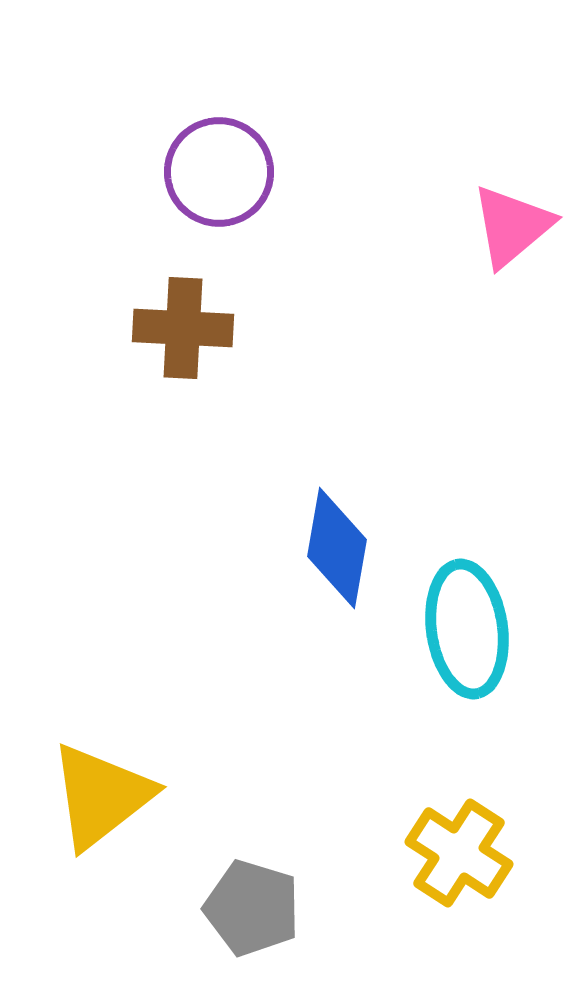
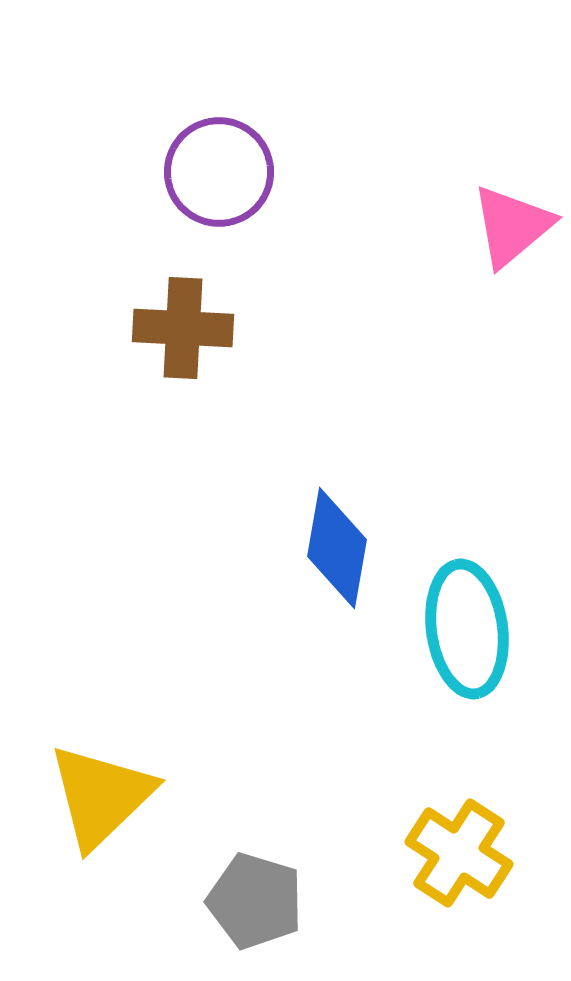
yellow triangle: rotated 6 degrees counterclockwise
gray pentagon: moved 3 px right, 7 px up
